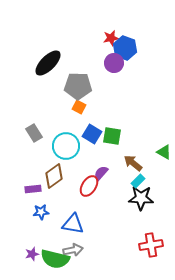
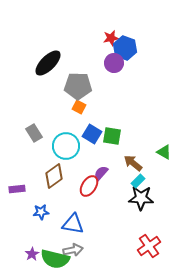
purple rectangle: moved 16 px left
red cross: moved 2 px left, 1 px down; rotated 25 degrees counterclockwise
purple star: rotated 16 degrees counterclockwise
